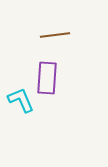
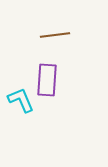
purple rectangle: moved 2 px down
